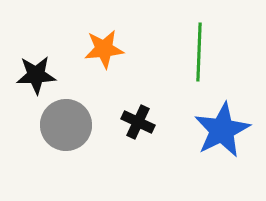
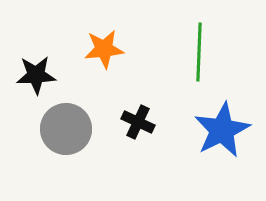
gray circle: moved 4 px down
